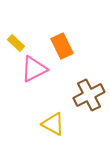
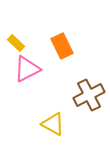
pink triangle: moved 7 px left
